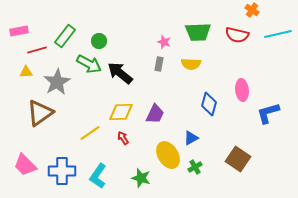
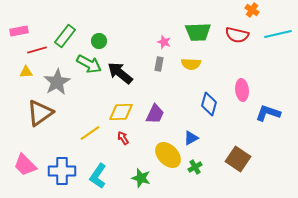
blue L-shape: rotated 35 degrees clockwise
yellow ellipse: rotated 12 degrees counterclockwise
